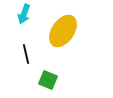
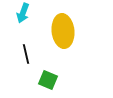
cyan arrow: moved 1 px left, 1 px up
yellow ellipse: rotated 40 degrees counterclockwise
